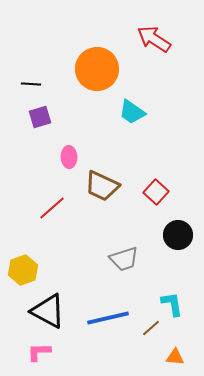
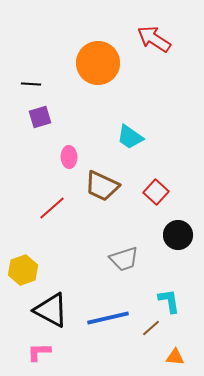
orange circle: moved 1 px right, 6 px up
cyan trapezoid: moved 2 px left, 25 px down
cyan L-shape: moved 3 px left, 3 px up
black triangle: moved 3 px right, 1 px up
